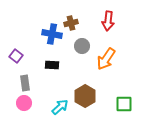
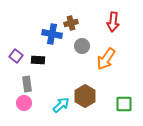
red arrow: moved 5 px right, 1 px down
black rectangle: moved 14 px left, 5 px up
gray rectangle: moved 2 px right, 1 px down
cyan arrow: moved 1 px right, 2 px up
